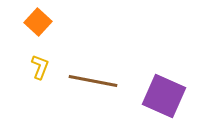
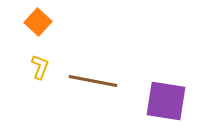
purple square: moved 2 px right, 5 px down; rotated 15 degrees counterclockwise
